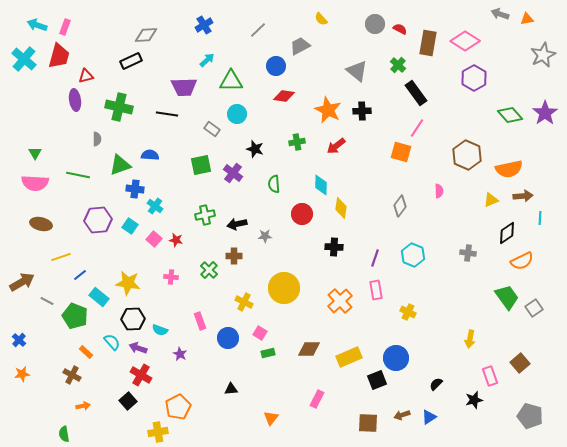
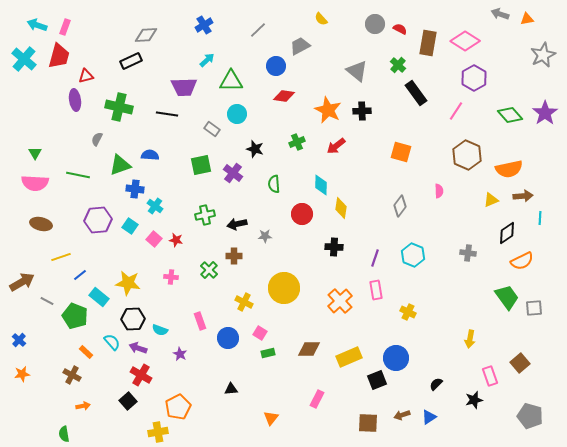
pink line at (417, 128): moved 39 px right, 17 px up
gray semicircle at (97, 139): rotated 152 degrees counterclockwise
green cross at (297, 142): rotated 14 degrees counterclockwise
gray square at (534, 308): rotated 30 degrees clockwise
